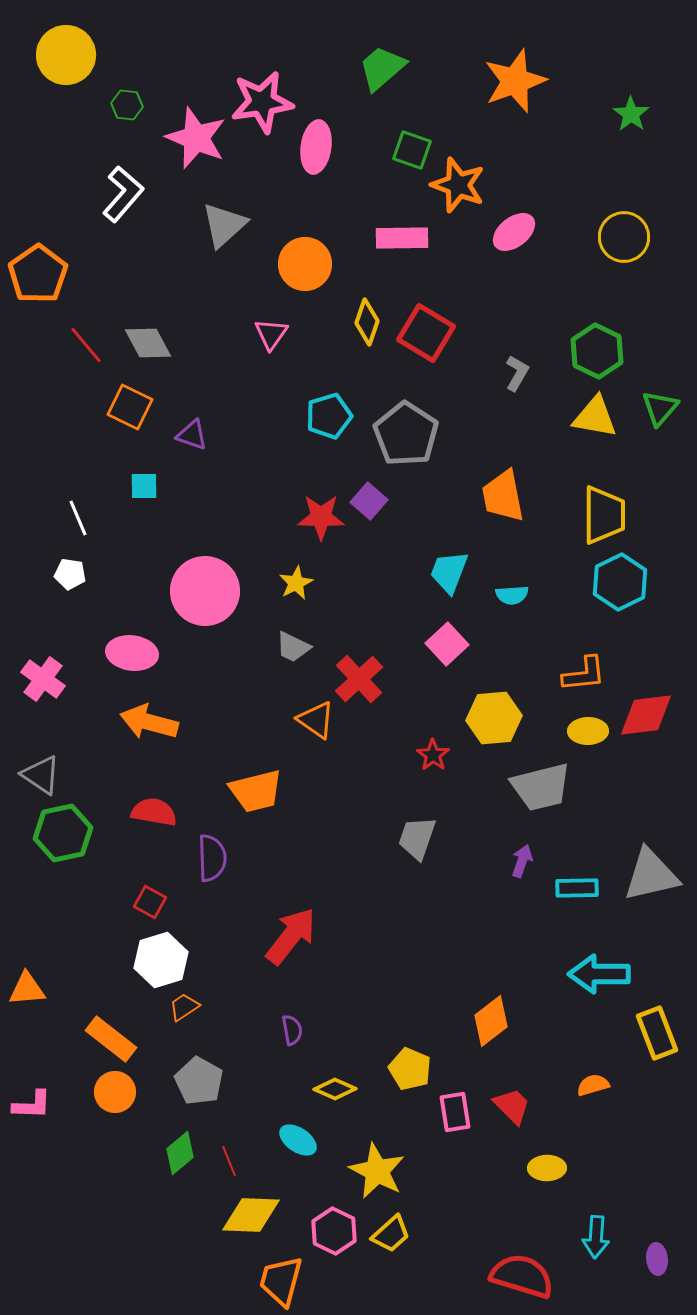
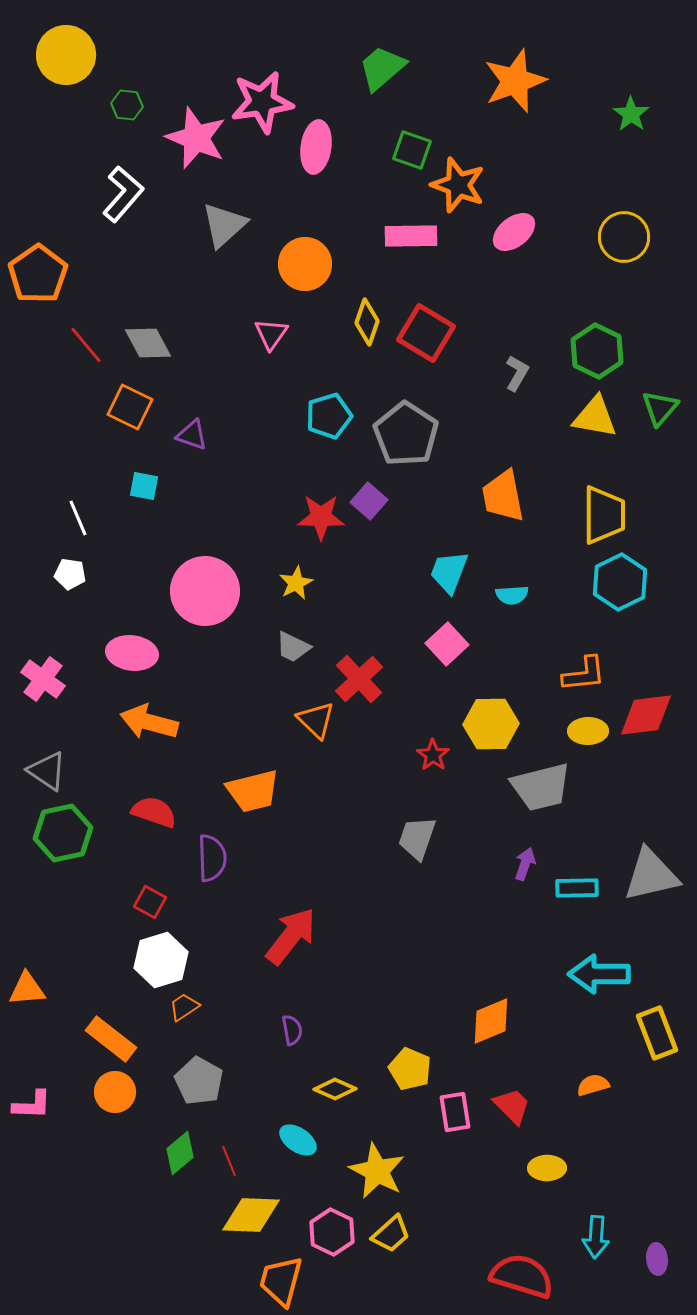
pink rectangle at (402, 238): moved 9 px right, 2 px up
cyan square at (144, 486): rotated 12 degrees clockwise
yellow hexagon at (494, 718): moved 3 px left, 6 px down; rotated 4 degrees clockwise
orange triangle at (316, 720): rotated 9 degrees clockwise
gray triangle at (41, 775): moved 6 px right, 4 px up
orange trapezoid at (256, 791): moved 3 px left
red semicircle at (154, 812): rotated 9 degrees clockwise
purple arrow at (522, 861): moved 3 px right, 3 px down
orange diamond at (491, 1021): rotated 15 degrees clockwise
pink hexagon at (334, 1231): moved 2 px left, 1 px down
